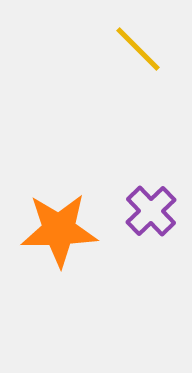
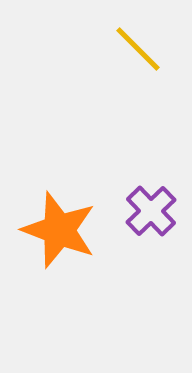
orange star: rotated 22 degrees clockwise
